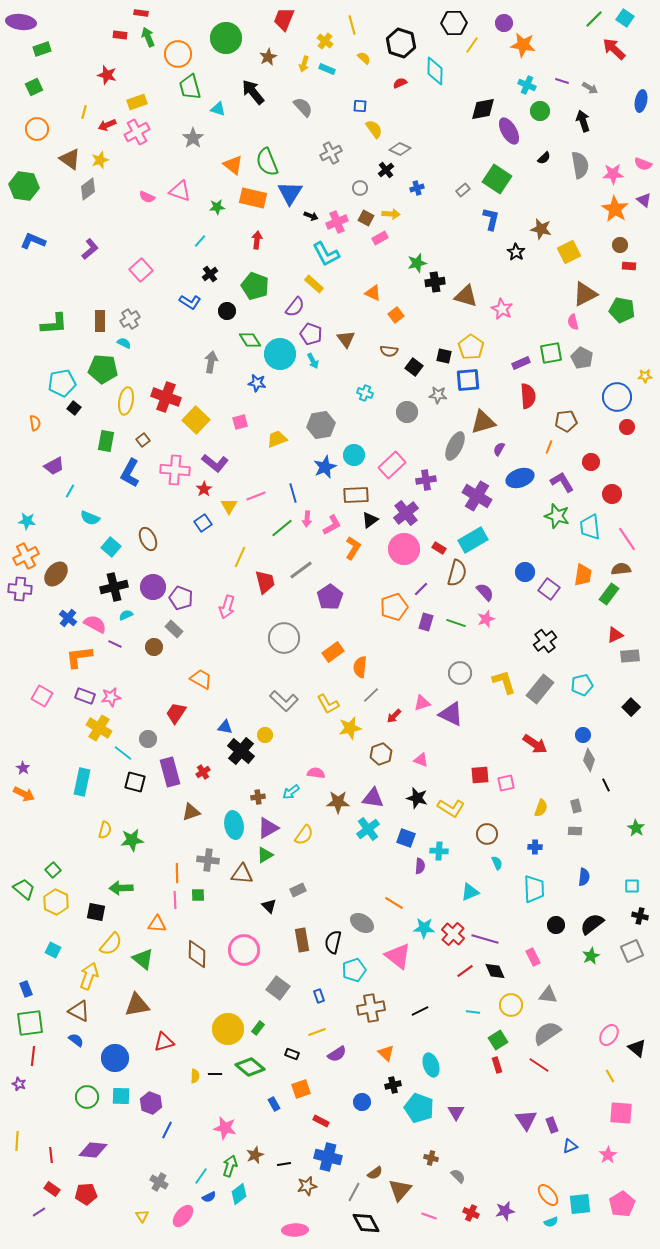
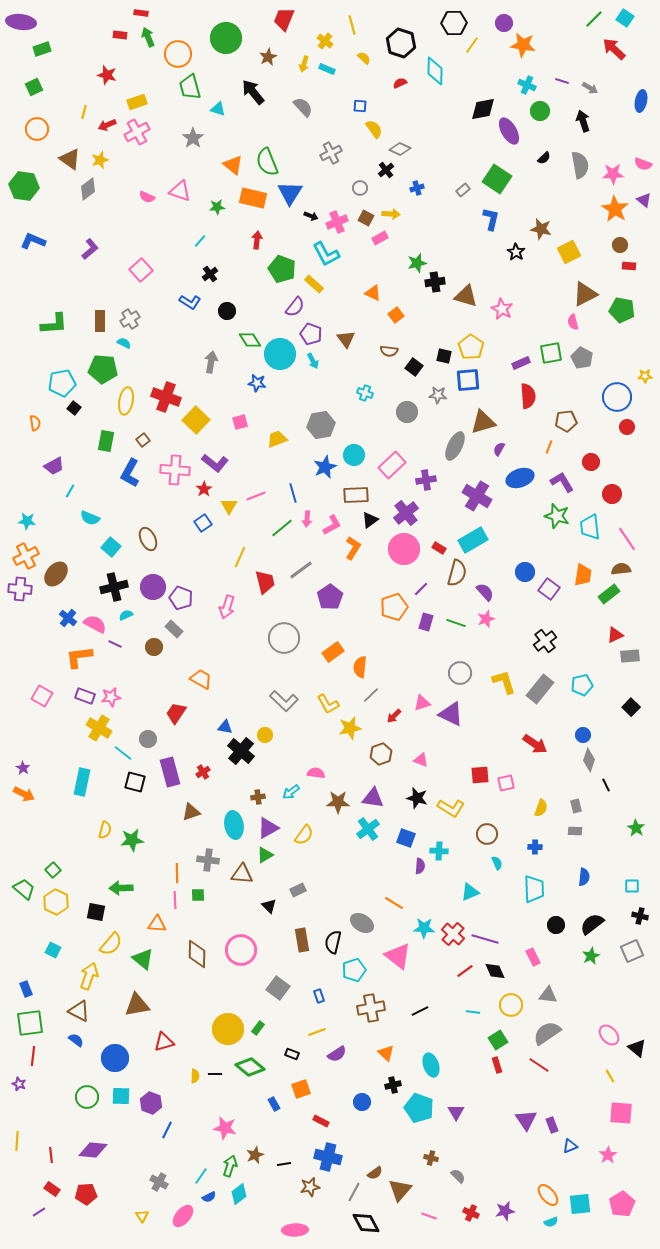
green pentagon at (255, 286): moved 27 px right, 17 px up
green rectangle at (609, 594): rotated 15 degrees clockwise
pink circle at (244, 950): moved 3 px left
pink ellipse at (609, 1035): rotated 75 degrees counterclockwise
brown star at (307, 1186): moved 3 px right, 1 px down
